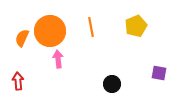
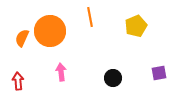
orange line: moved 1 px left, 10 px up
pink arrow: moved 3 px right, 13 px down
purple square: rotated 21 degrees counterclockwise
black circle: moved 1 px right, 6 px up
